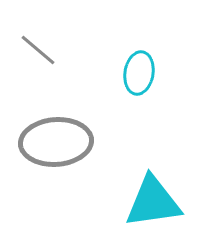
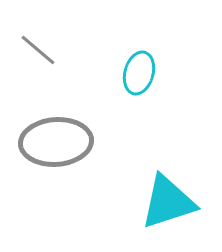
cyan ellipse: rotated 6 degrees clockwise
cyan triangle: moved 15 px right; rotated 10 degrees counterclockwise
